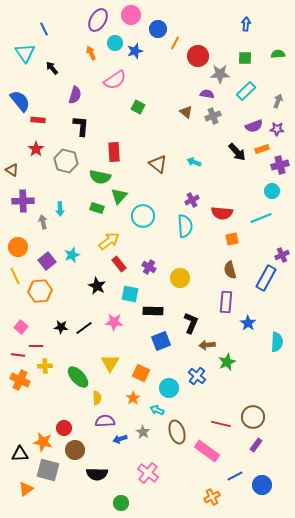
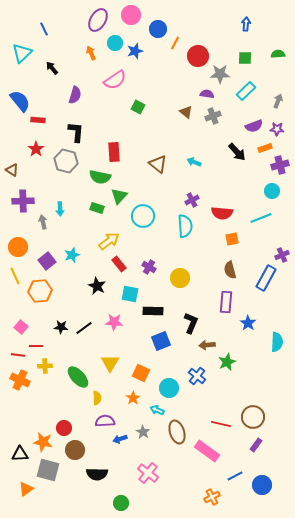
cyan triangle at (25, 53): moved 3 px left; rotated 20 degrees clockwise
black L-shape at (81, 126): moved 5 px left, 6 px down
orange rectangle at (262, 149): moved 3 px right, 1 px up
